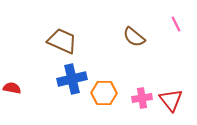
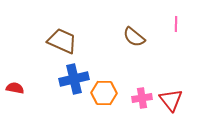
pink line: rotated 28 degrees clockwise
blue cross: moved 2 px right
red semicircle: moved 3 px right
